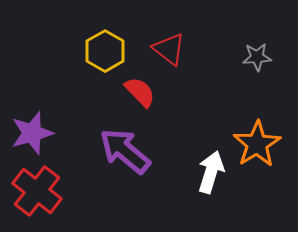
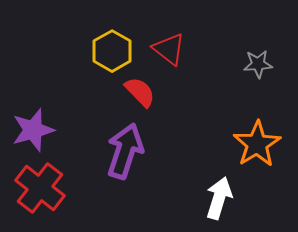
yellow hexagon: moved 7 px right
gray star: moved 1 px right, 7 px down
purple star: moved 1 px right, 3 px up
purple arrow: rotated 68 degrees clockwise
white arrow: moved 8 px right, 26 px down
red cross: moved 3 px right, 3 px up
